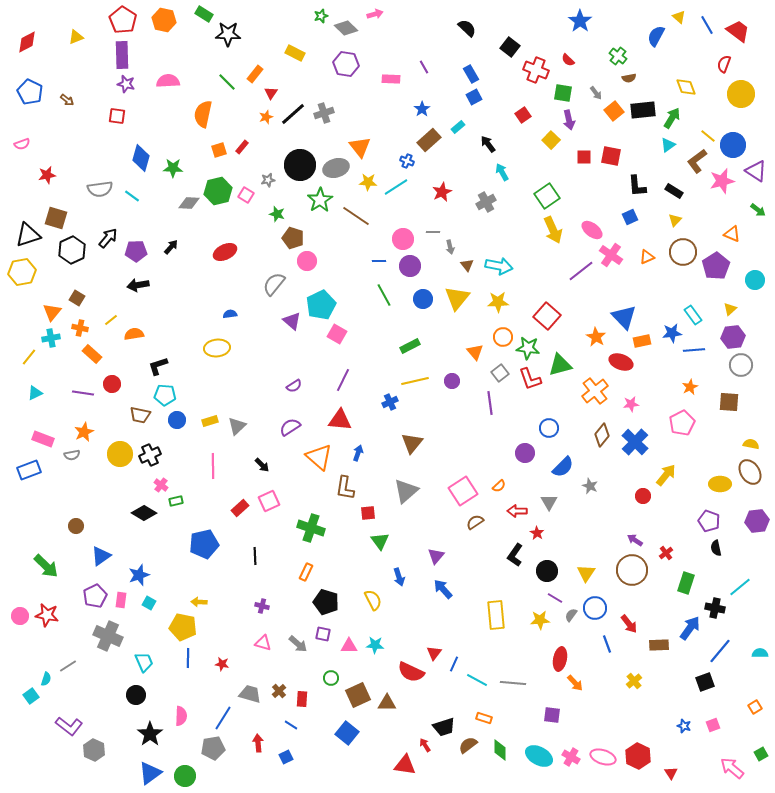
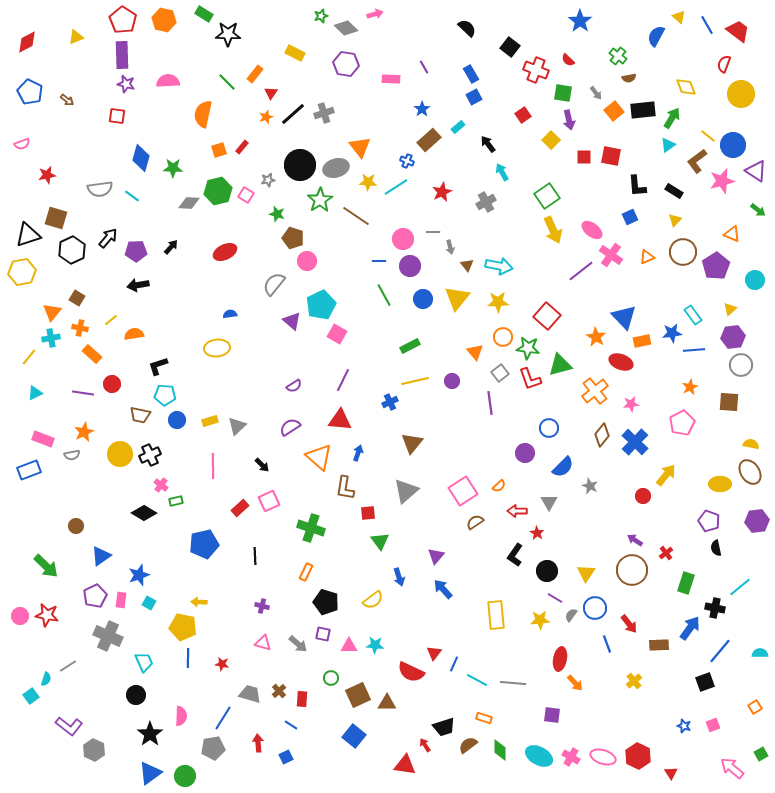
yellow semicircle at (373, 600): rotated 80 degrees clockwise
blue square at (347, 733): moved 7 px right, 3 px down
